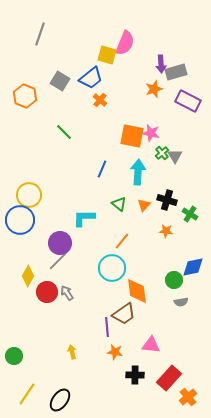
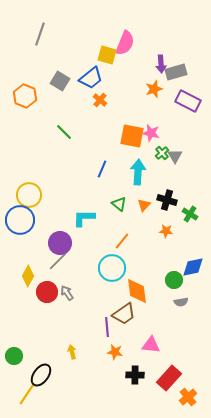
black ellipse at (60, 400): moved 19 px left, 25 px up
